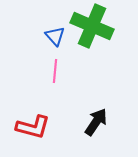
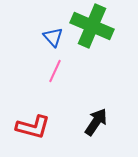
blue triangle: moved 2 px left, 1 px down
pink line: rotated 20 degrees clockwise
